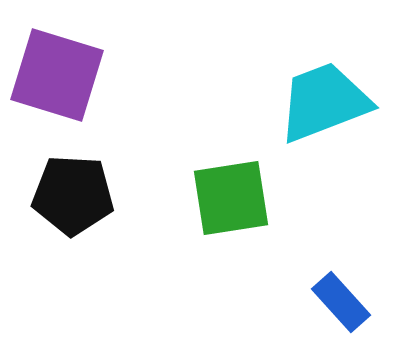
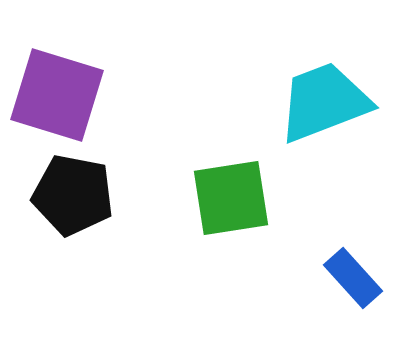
purple square: moved 20 px down
black pentagon: rotated 8 degrees clockwise
blue rectangle: moved 12 px right, 24 px up
